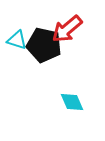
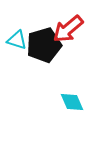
red arrow: moved 1 px right
black pentagon: rotated 28 degrees counterclockwise
